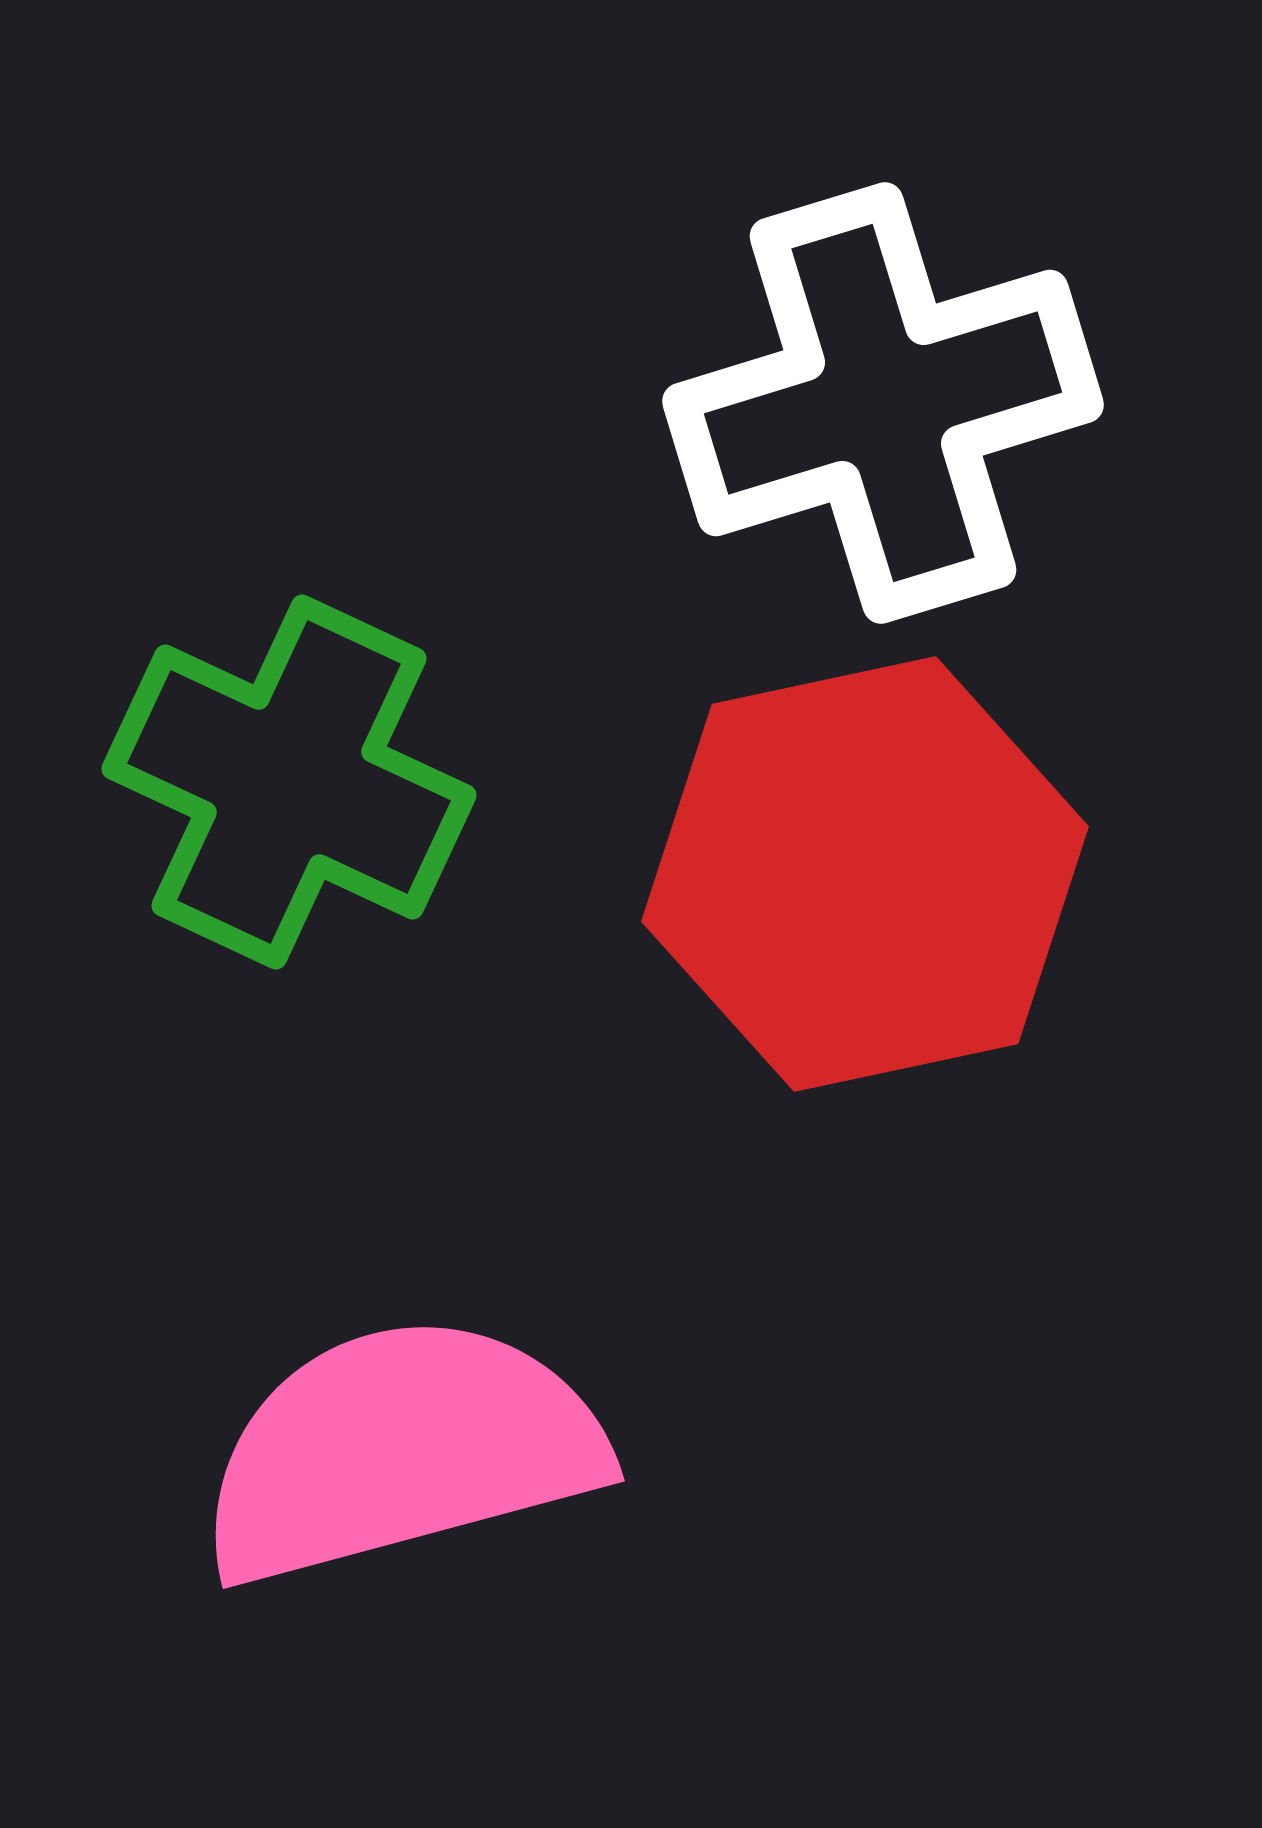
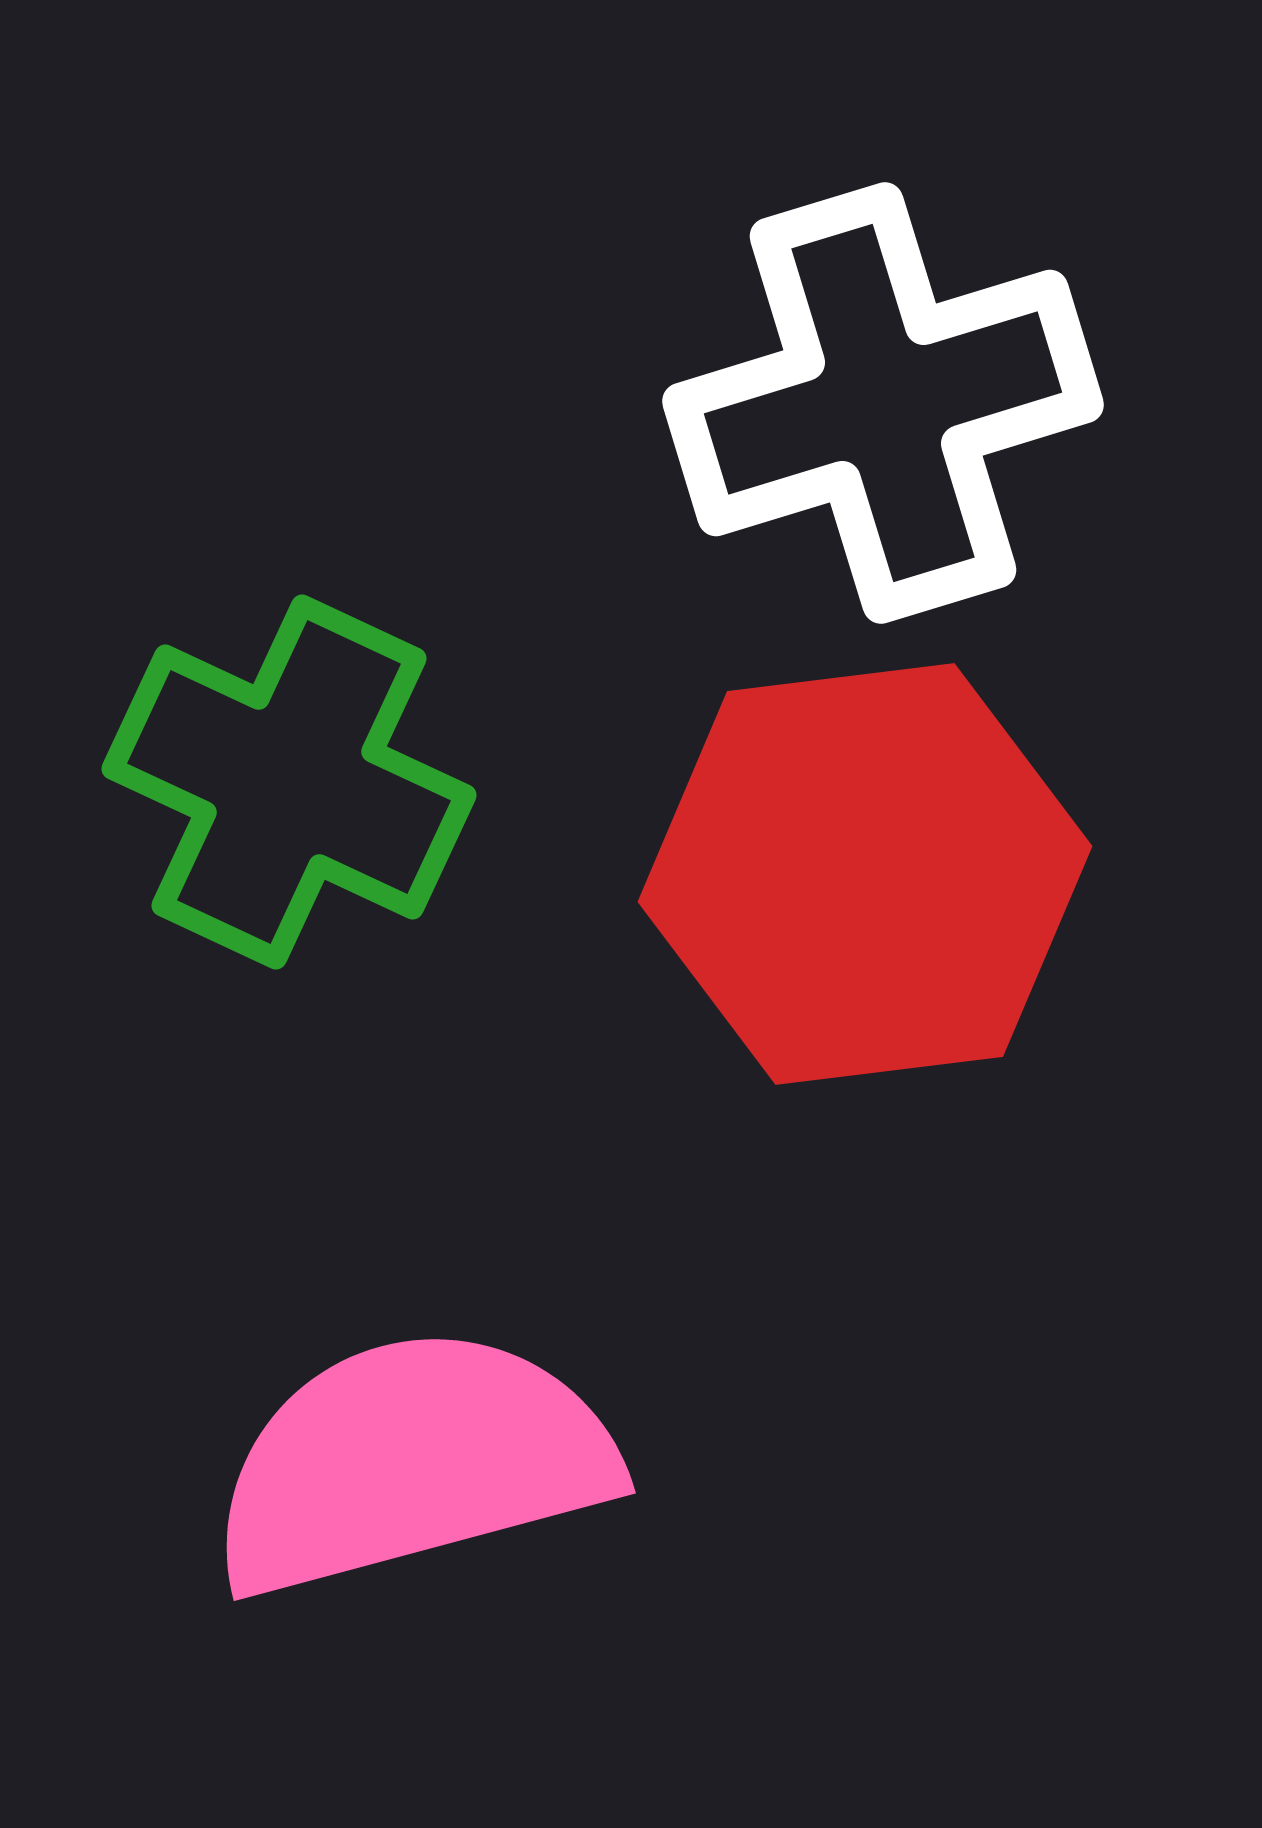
red hexagon: rotated 5 degrees clockwise
pink semicircle: moved 11 px right, 12 px down
